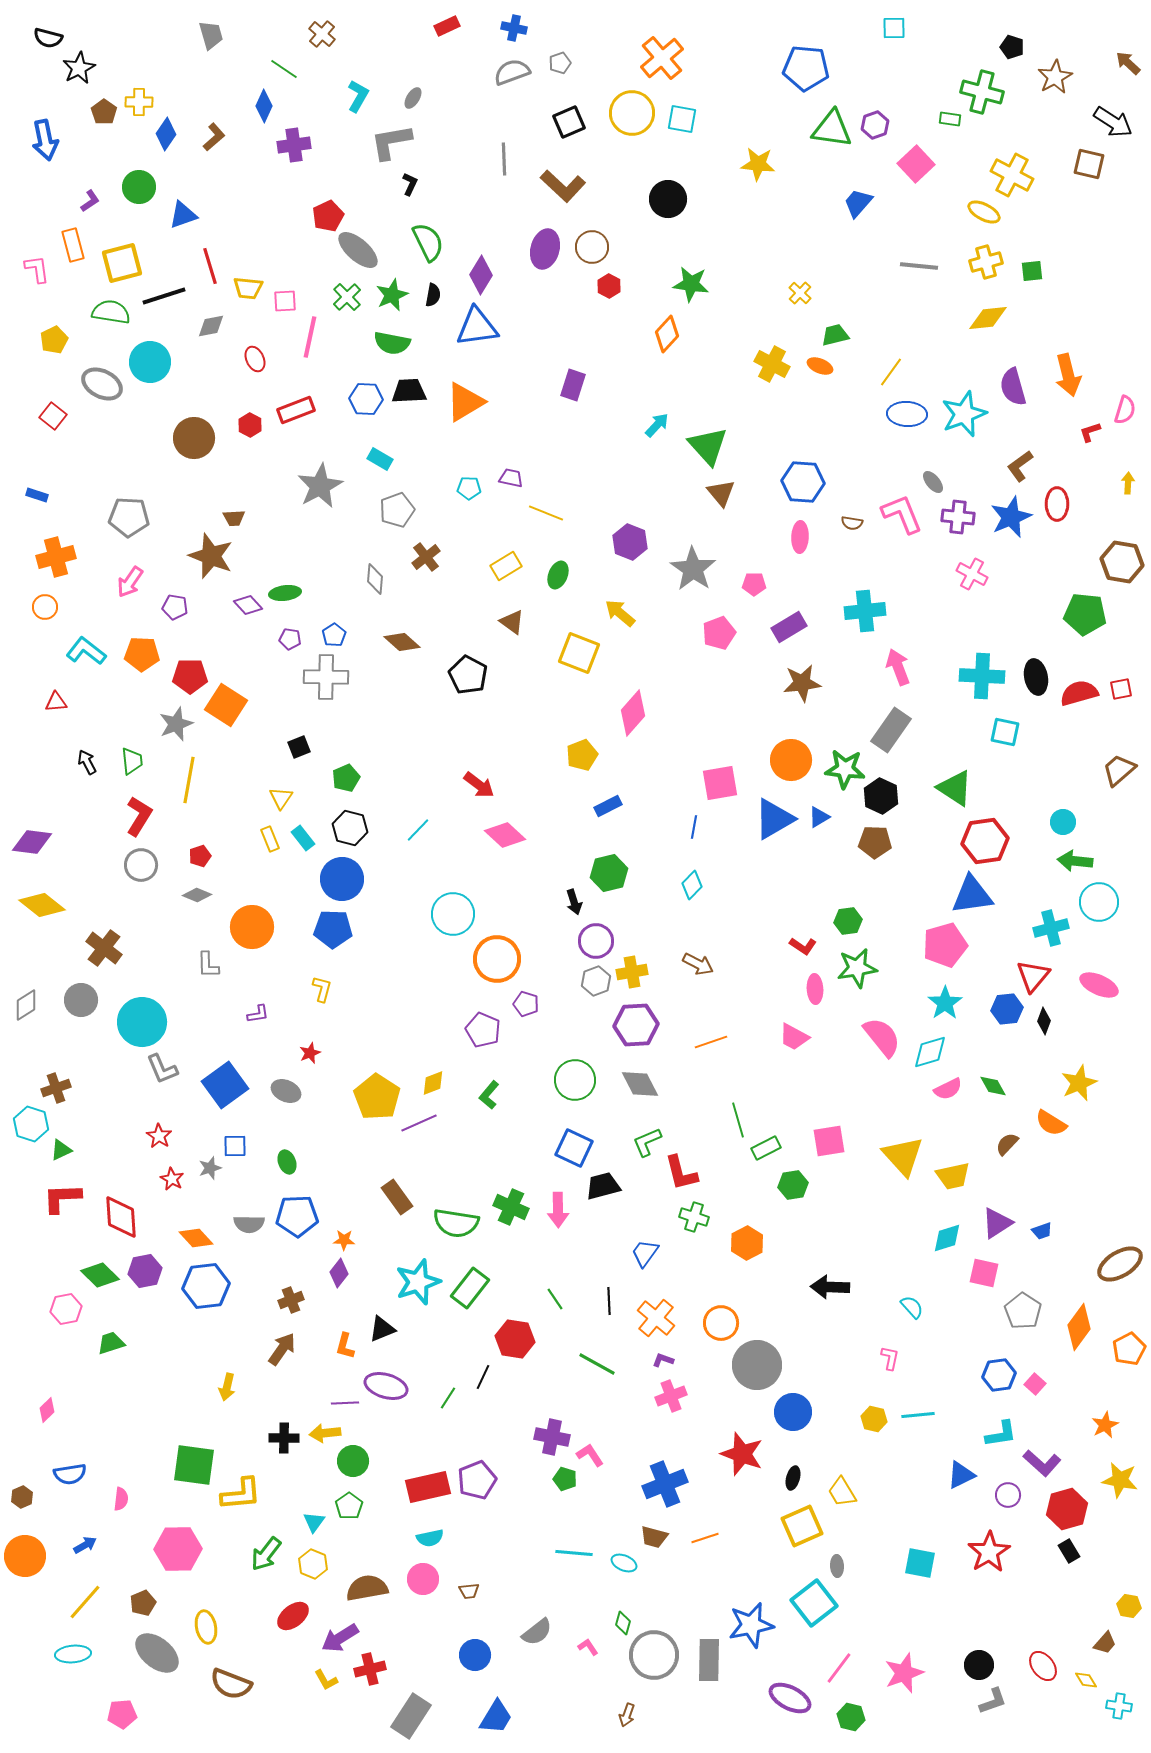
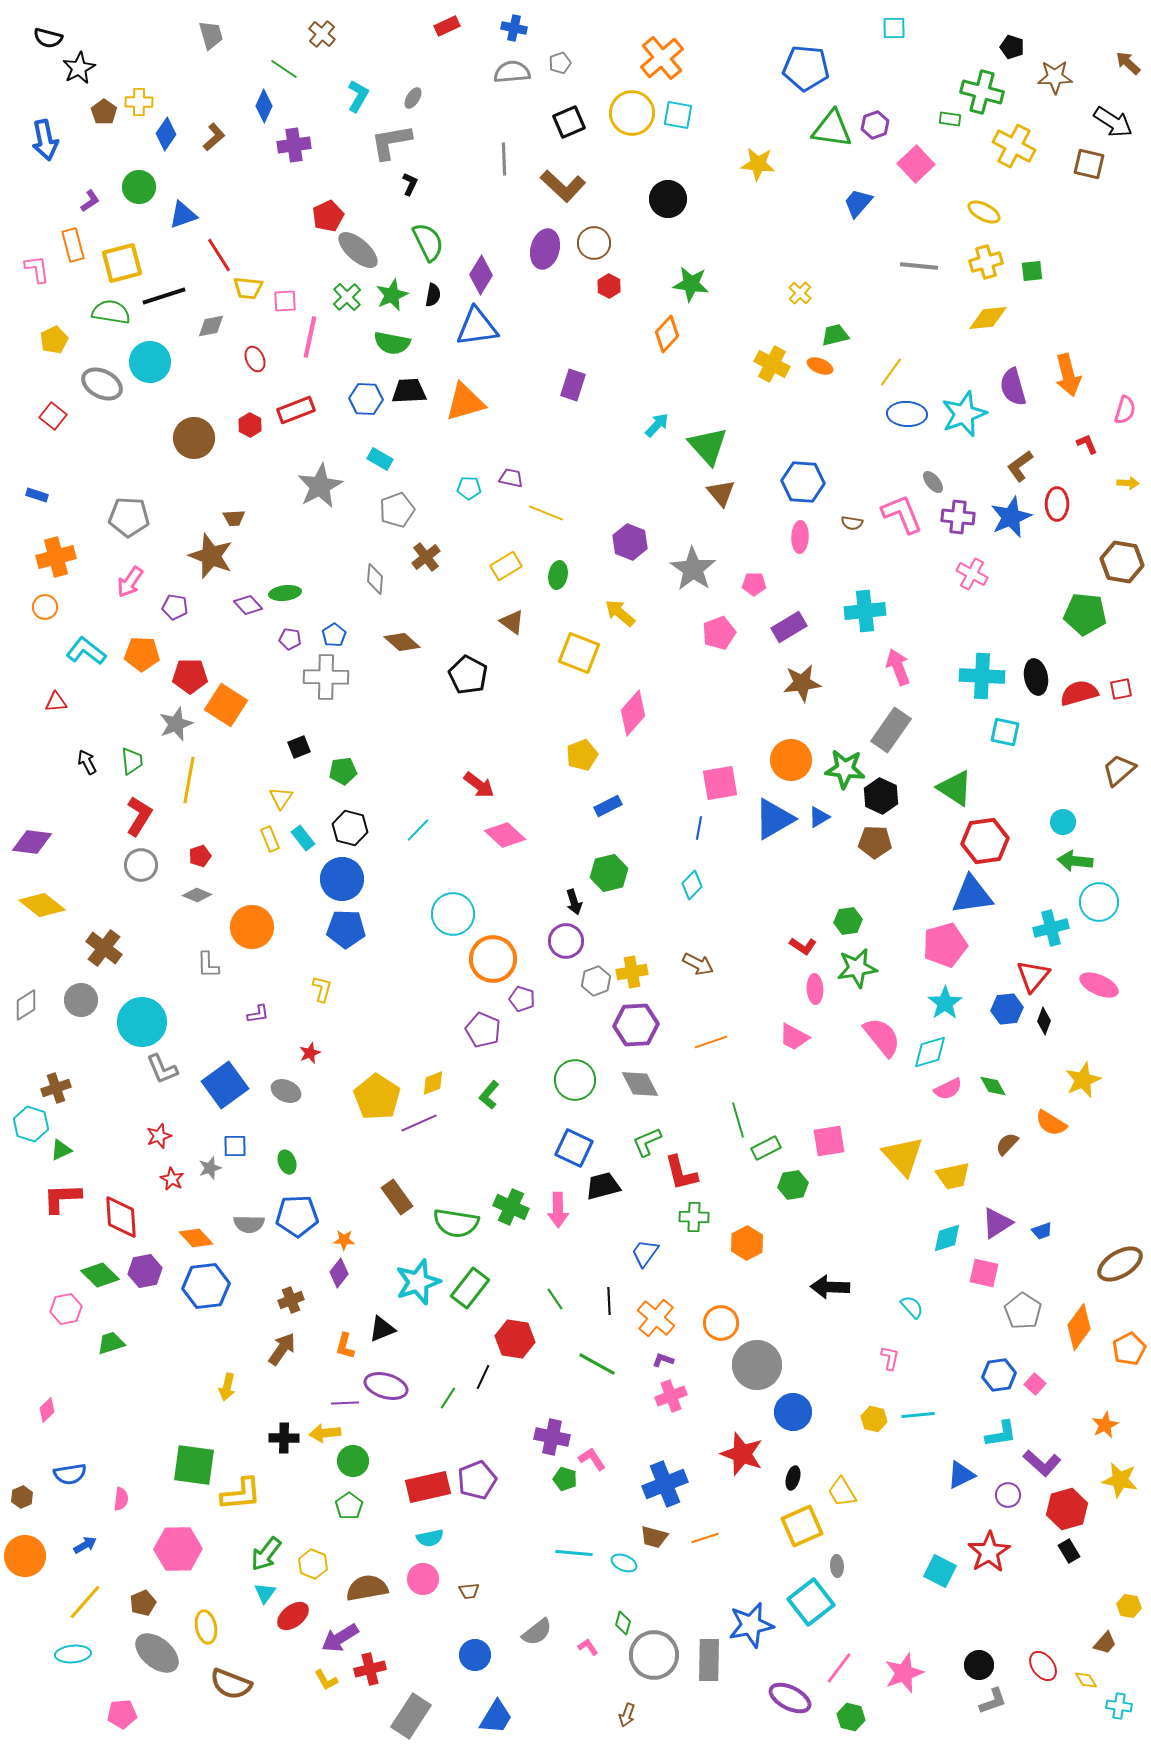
gray semicircle at (512, 72): rotated 15 degrees clockwise
brown star at (1055, 77): rotated 28 degrees clockwise
cyan square at (682, 119): moved 4 px left, 4 px up
yellow cross at (1012, 175): moved 2 px right, 29 px up
brown circle at (592, 247): moved 2 px right, 4 px up
red line at (210, 266): moved 9 px right, 11 px up; rotated 15 degrees counterclockwise
orange triangle at (465, 402): rotated 15 degrees clockwise
red L-shape at (1090, 432): moved 3 px left, 12 px down; rotated 85 degrees clockwise
yellow arrow at (1128, 483): rotated 90 degrees clockwise
green ellipse at (558, 575): rotated 12 degrees counterclockwise
green pentagon at (346, 778): moved 3 px left, 7 px up; rotated 16 degrees clockwise
blue line at (694, 827): moved 5 px right, 1 px down
blue pentagon at (333, 929): moved 13 px right
purple circle at (596, 941): moved 30 px left
orange circle at (497, 959): moved 4 px left
purple pentagon at (526, 1004): moved 4 px left, 5 px up
yellow star at (1079, 1083): moved 4 px right, 3 px up
red star at (159, 1136): rotated 20 degrees clockwise
green cross at (694, 1217): rotated 16 degrees counterclockwise
pink L-shape at (590, 1455): moved 2 px right, 4 px down
cyan triangle at (314, 1522): moved 49 px left, 71 px down
cyan square at (920, 1563): moved 20 px right, 8 px down; rotated 16 degrees clockwise
cyan square at (814, 1603): moved 3 px left, 1 px up
